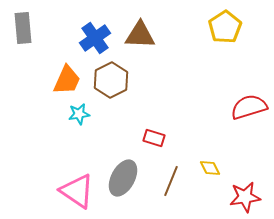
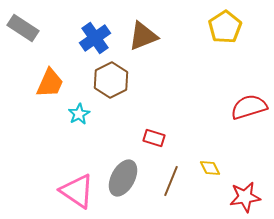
gray rectangle: rotated 52 degrees counterclockwise
brown triangle: moved 3 px right, 1 px down; rotated 24 degrees counterclockwise
orange trapezoid: moved 17 px left, 3 px down
cyan star: rotated 20 degrees counterclockwise
